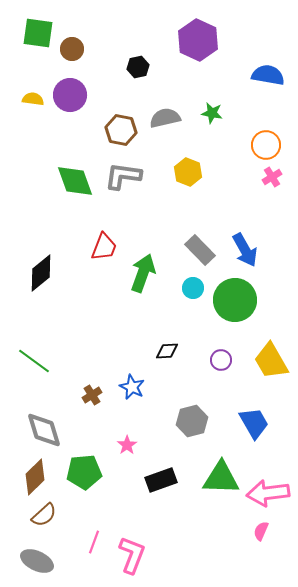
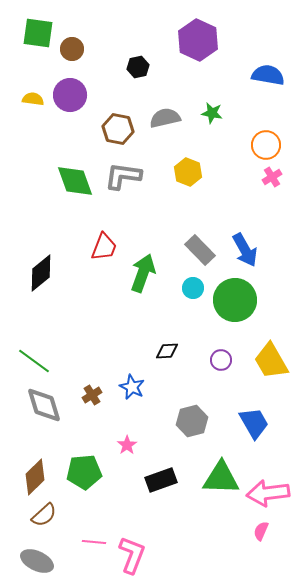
brown hexagon at (121, 130): moved 3 px left, 1 px up
gray diamond at (44, 430): moved 25 px up
pink line at (94, 542): rotated 75 degrees clockwise
